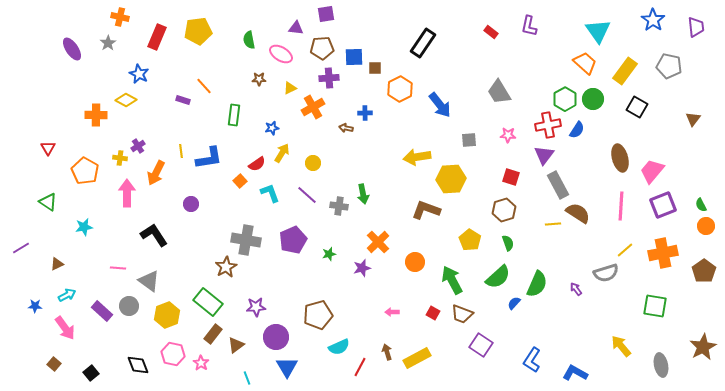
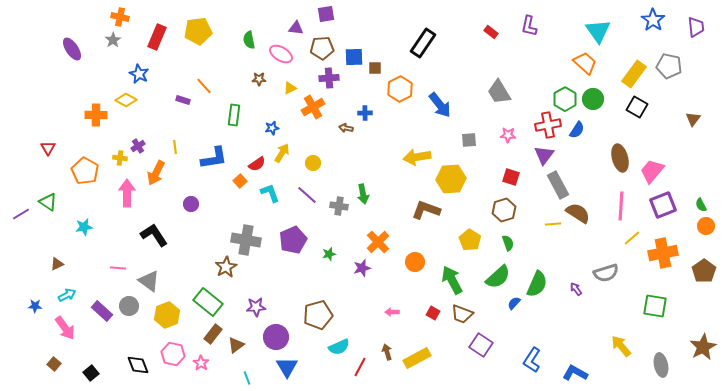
gray star at (108, 43): moved 5 px right, 3 px up
yellow rectangle at (625, 71): moved 9 px right, 3 px down
yellow line at (181, 151): moved 6 px left, 4 px up
blue L-shape at (209, 158): moved 5 px right
purple line at (21, 248): moved 34 px up
yellow line at (625, 250): moved 7 px right, 12 px up
